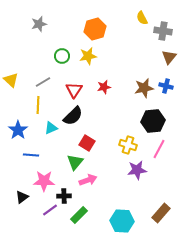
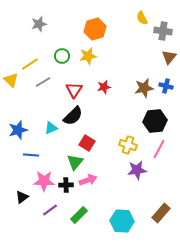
yellow line: moved 8 px left, 41 px up; rotated 54 degrees clockwise
black hexagon: moved 2 px right
blue star: rotated 18 degrees clockwise
black cross: moved 2 px right, 11 px up
